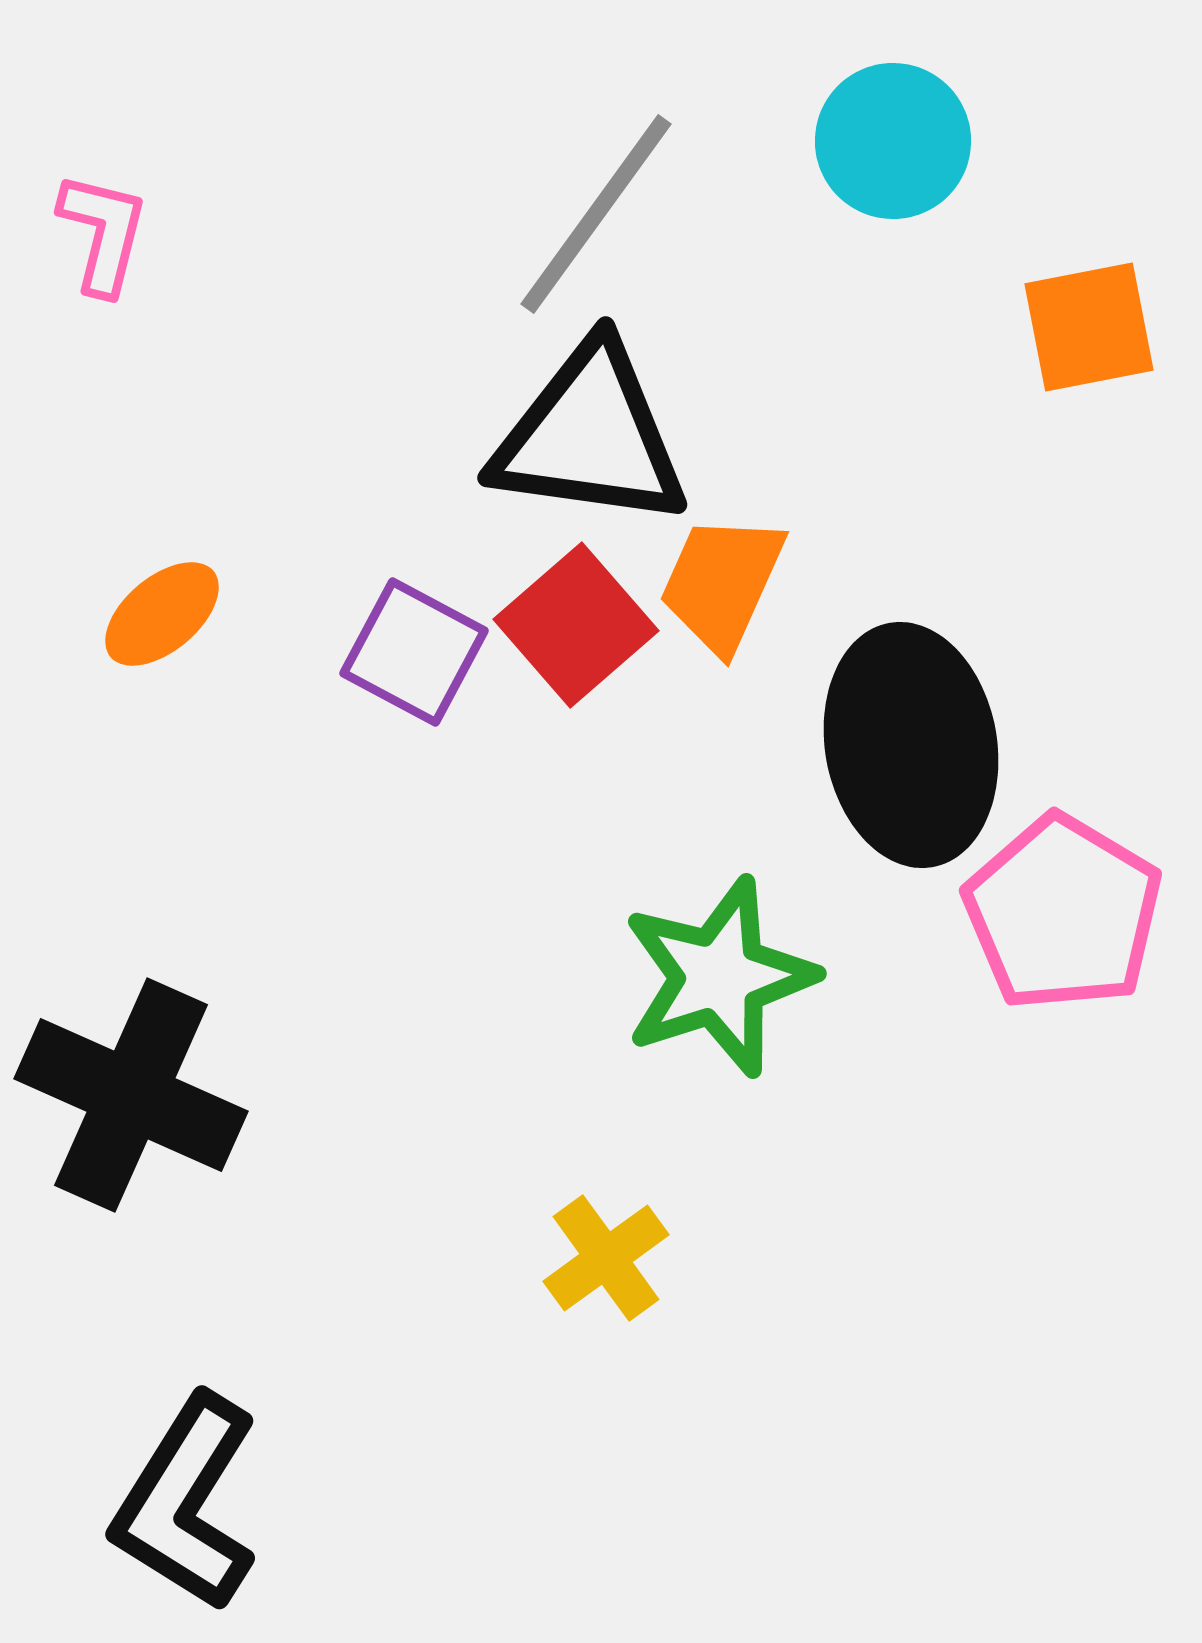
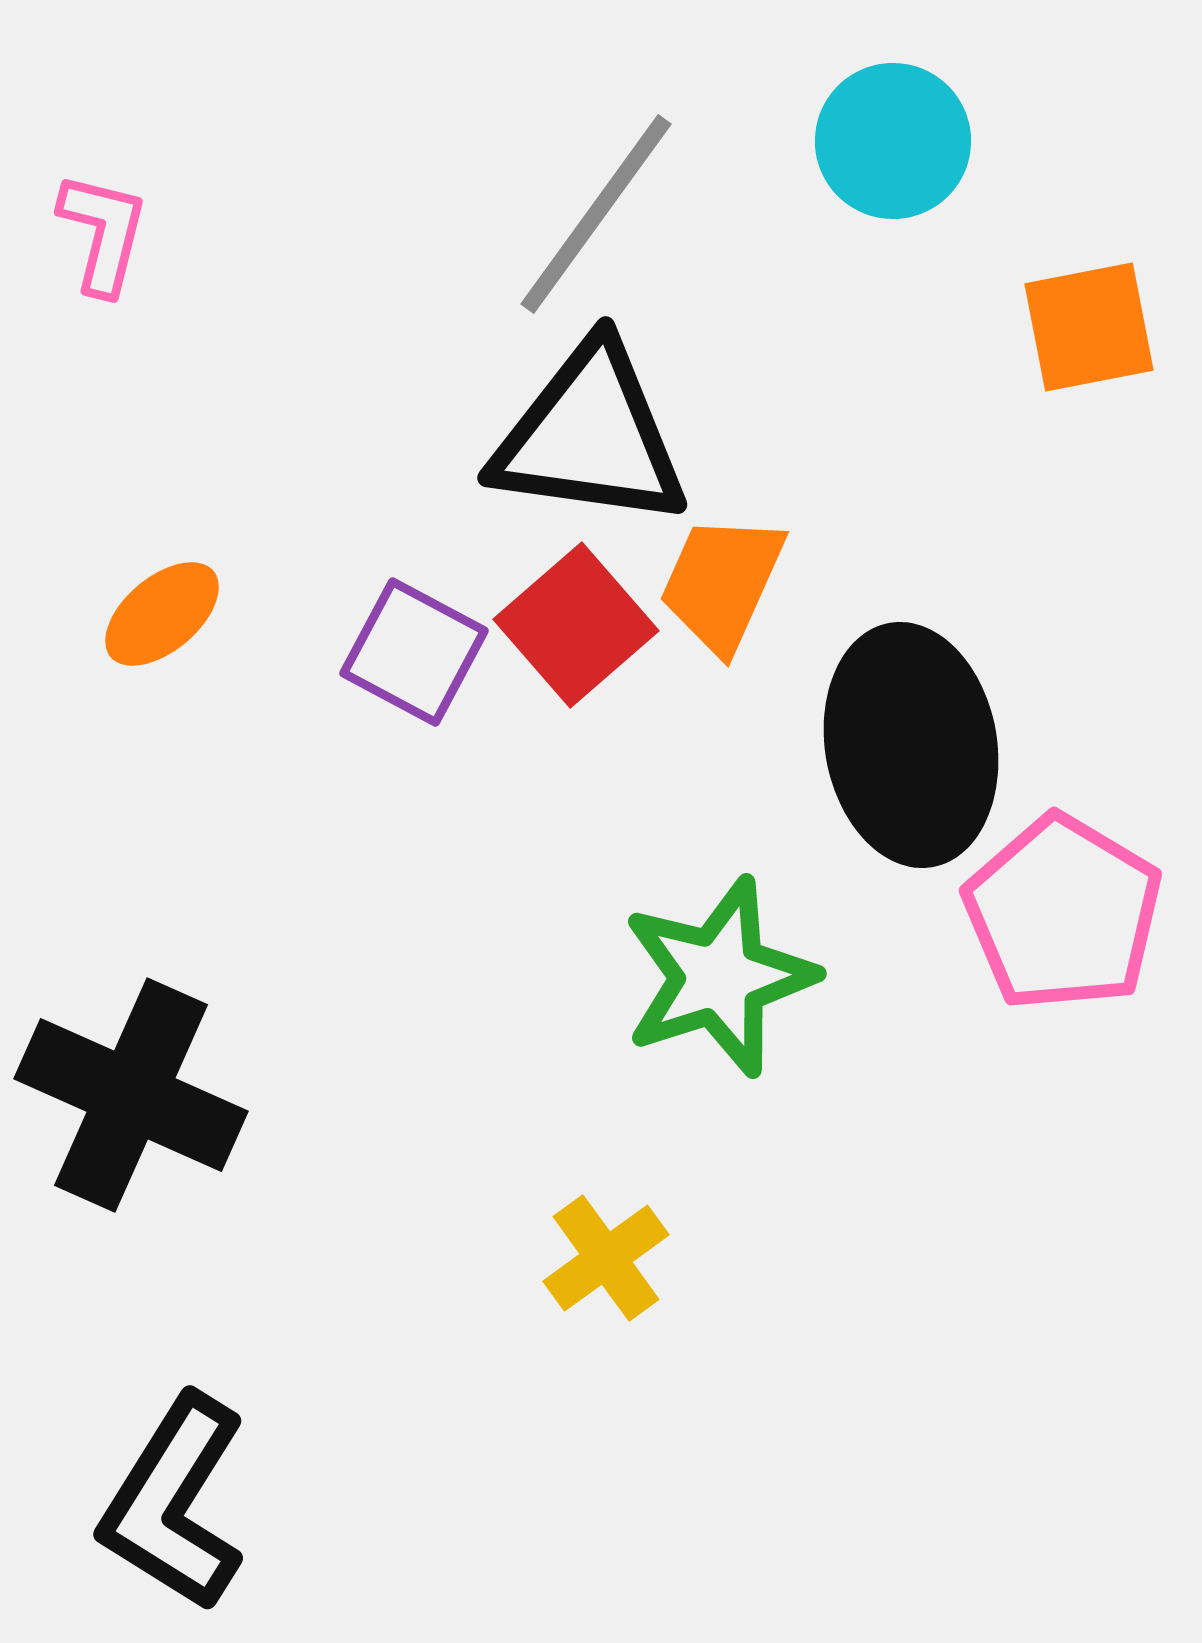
black L-shape: moved 12 px left
